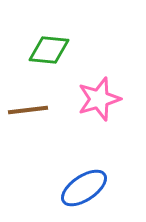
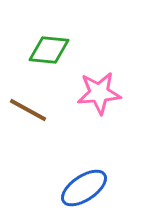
pink star: moved 6 px up; rotated 12 degrees clockwise
brown line: rotated 36 degrees clockwise
